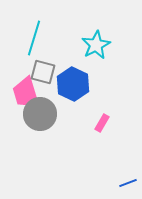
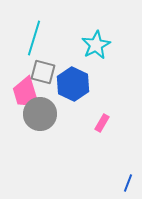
blue line: rotated 48 degrees counterclockwise
